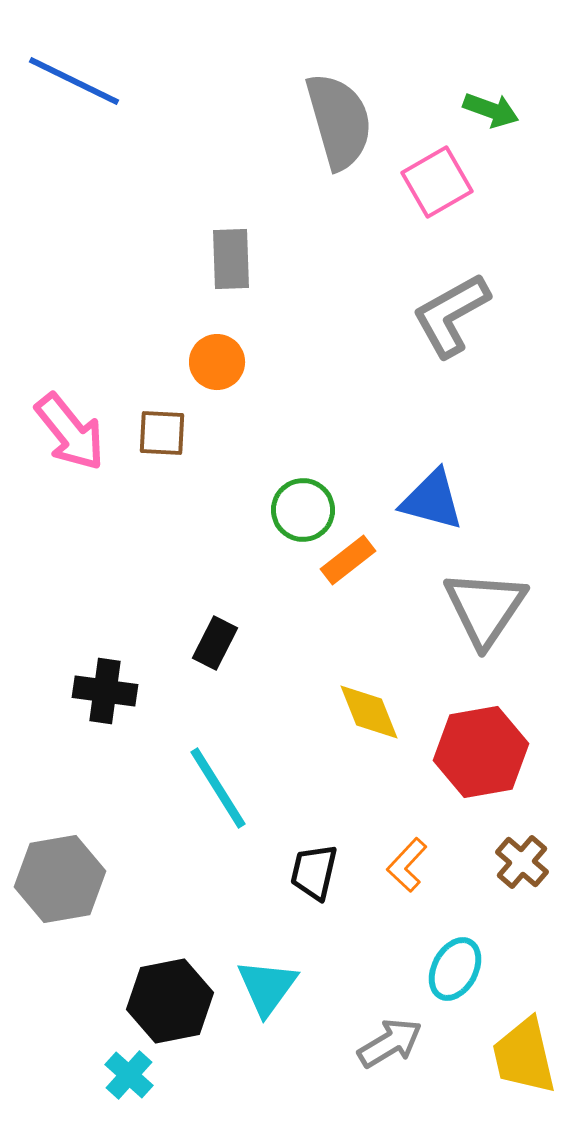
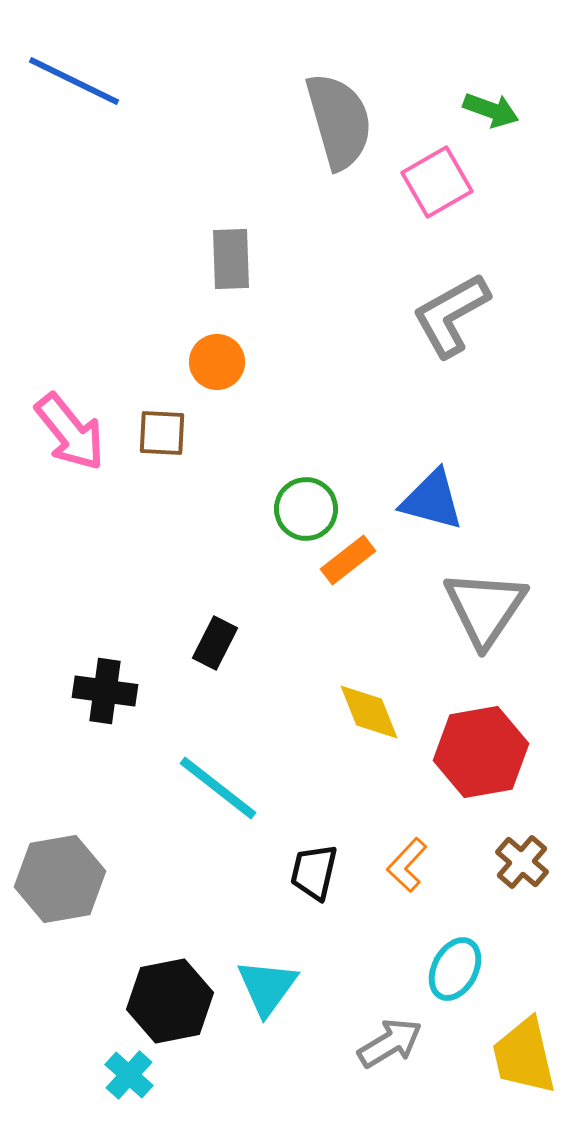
green circle: moved 3 px right, 1 px up
cyan line: rotated 20 degrees counterclockwise
